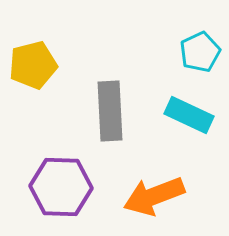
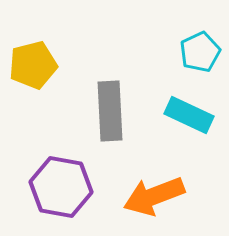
purple hexagon: rotated 8 degrees clockwise
